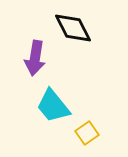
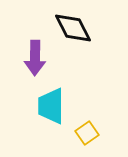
purple arrow: rotated 8 degrees counterclockwise
cyan trapezoid: moved 2 px left; rotated 39 degrees clockwise
